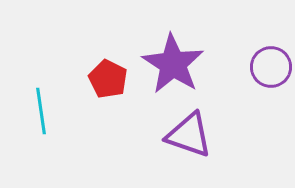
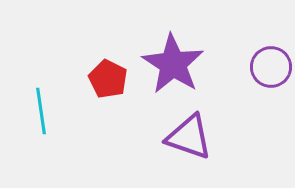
purple triangle: moved 2 px down
